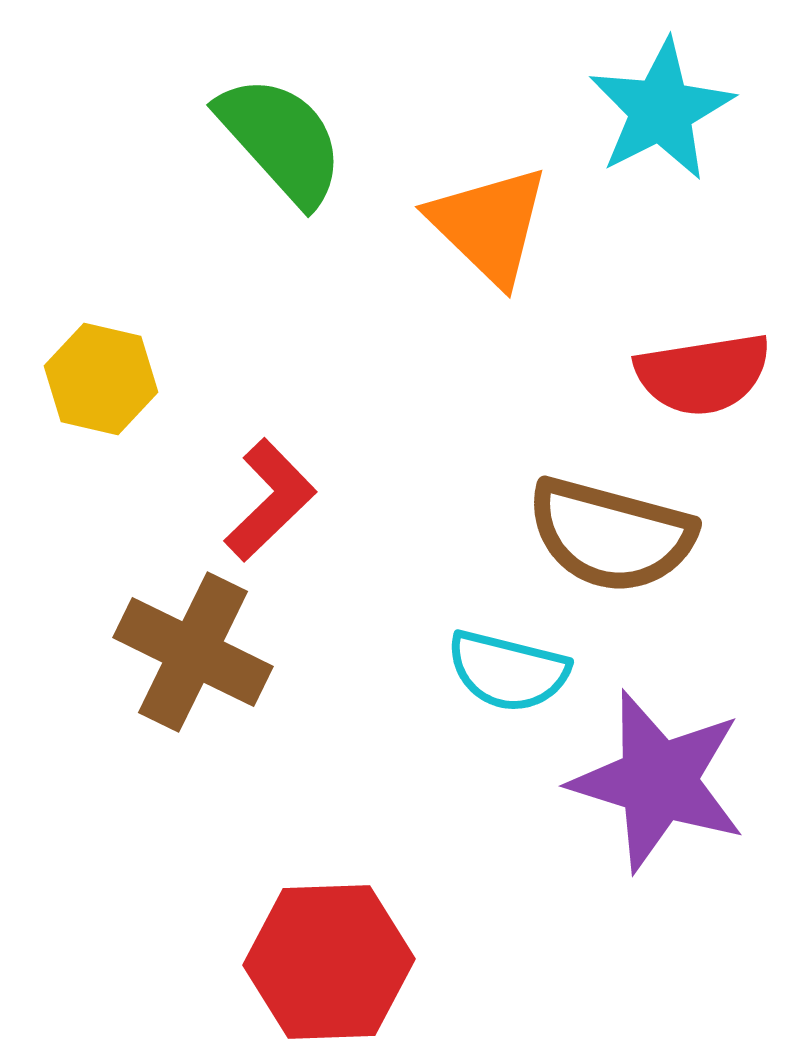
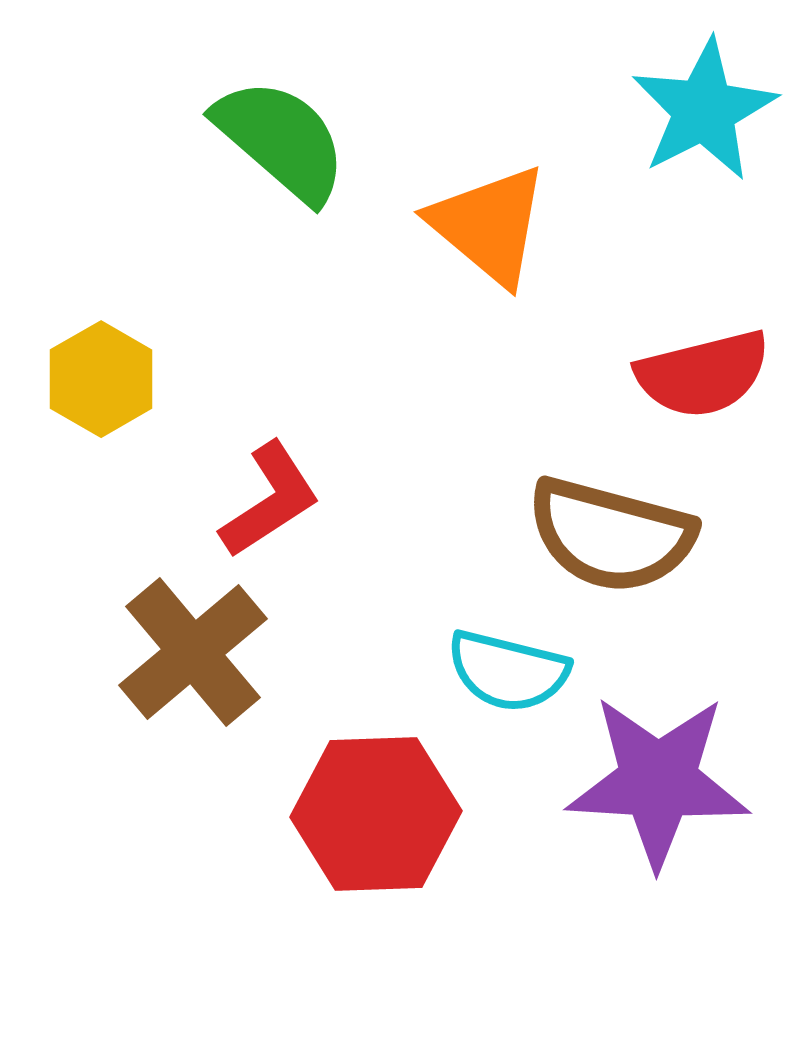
cyan star: moved 43 px right
green semicircle: rotated 7 degrees counterclockwise
orange triangle: rotated 4 degrees counterclockwise
red semicircle: rotated 5 degrees counterclockwise
yellow hexagon: rotated 17 degrees clockwise
red L-shape: rotated 11 degrees clockwise
brown cross: rotated 24 degrees clockwise
purple star: rotated 14 degrees counterclockwise
red hexagon: moved 47 px right, 148 px up
